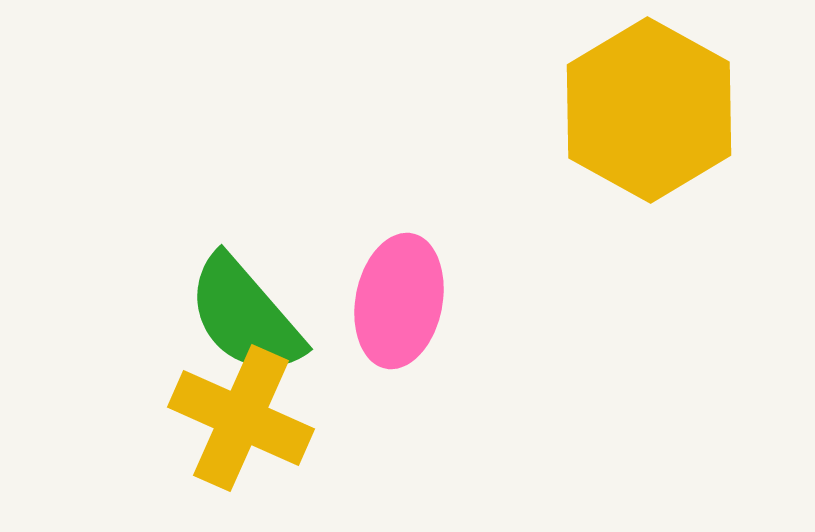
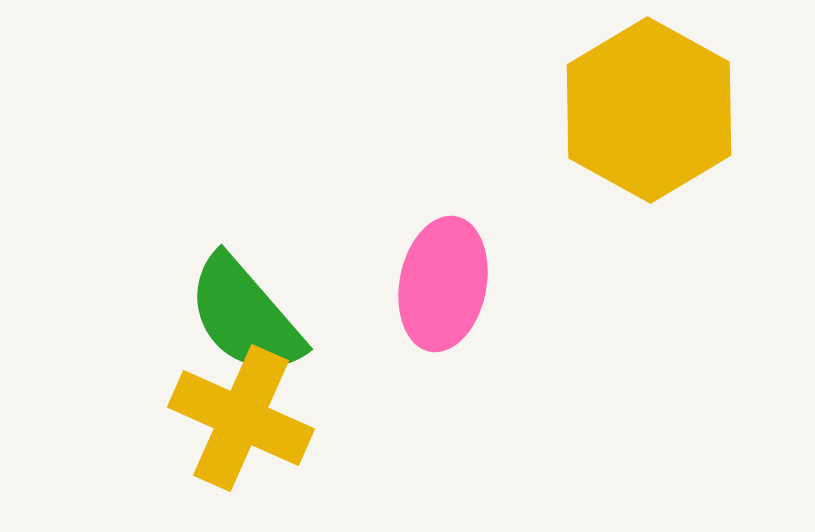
pink ellipse: moved 44 px right, 17 px up
